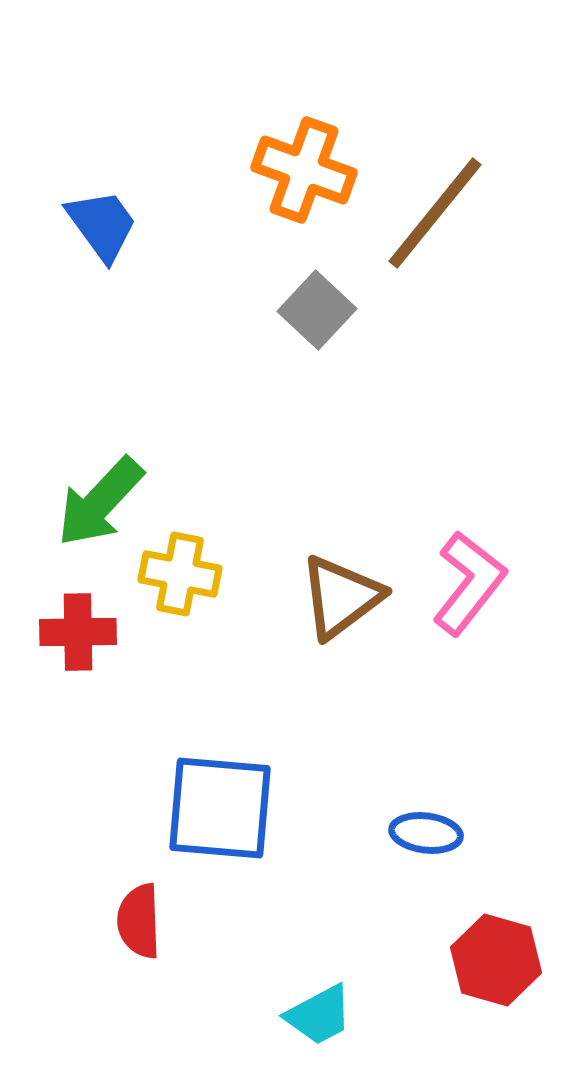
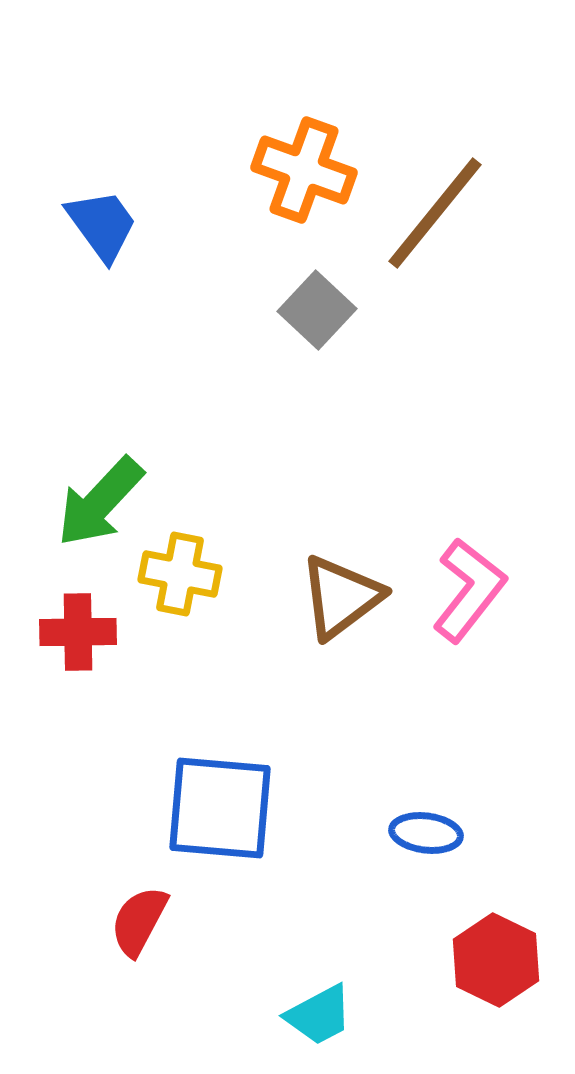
pink L-shape: moved 7 px down
red semicircle: rotated 30 degrees clockwise
red hexagon: rotated 10 degrees clockwise
